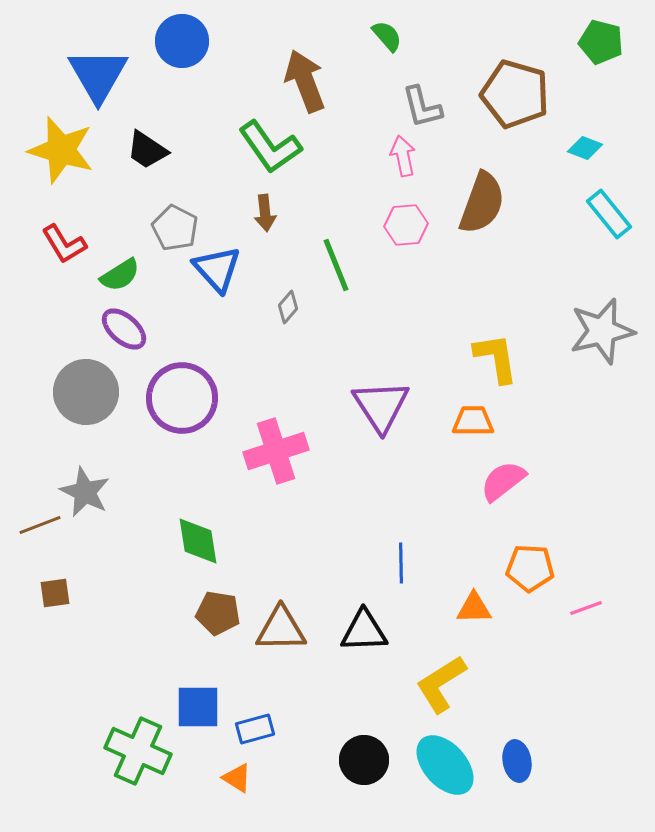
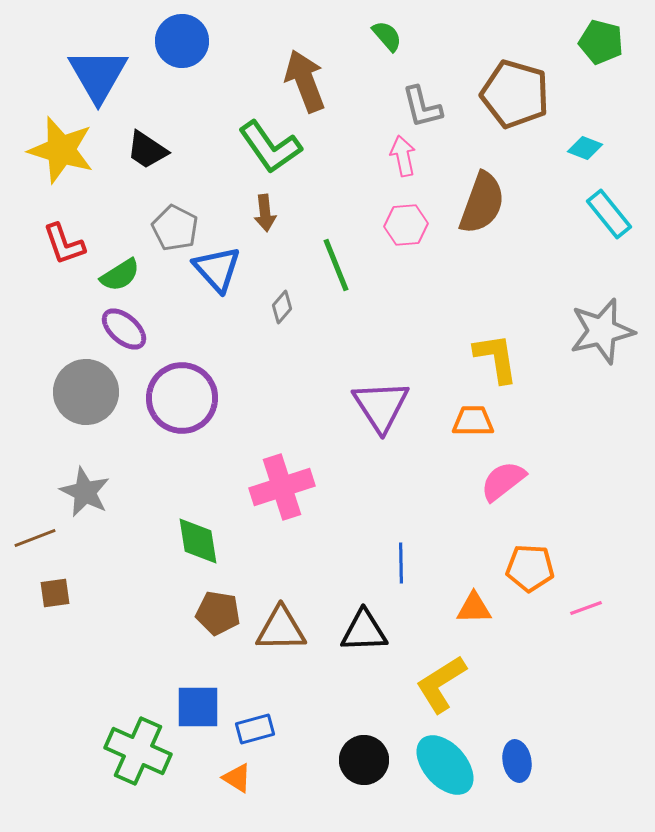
red L-shape at (64, 244): rotated 12 degrees clockwise
gray diamond at (288, 307): moved 6 px left
pink cross at (276, 451): moved 6 px right, 36 px down
brown line at (40, 525): moved 5 px left, 13 px down
